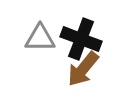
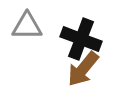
gray triangle: moved 13 px left, 12 px up
